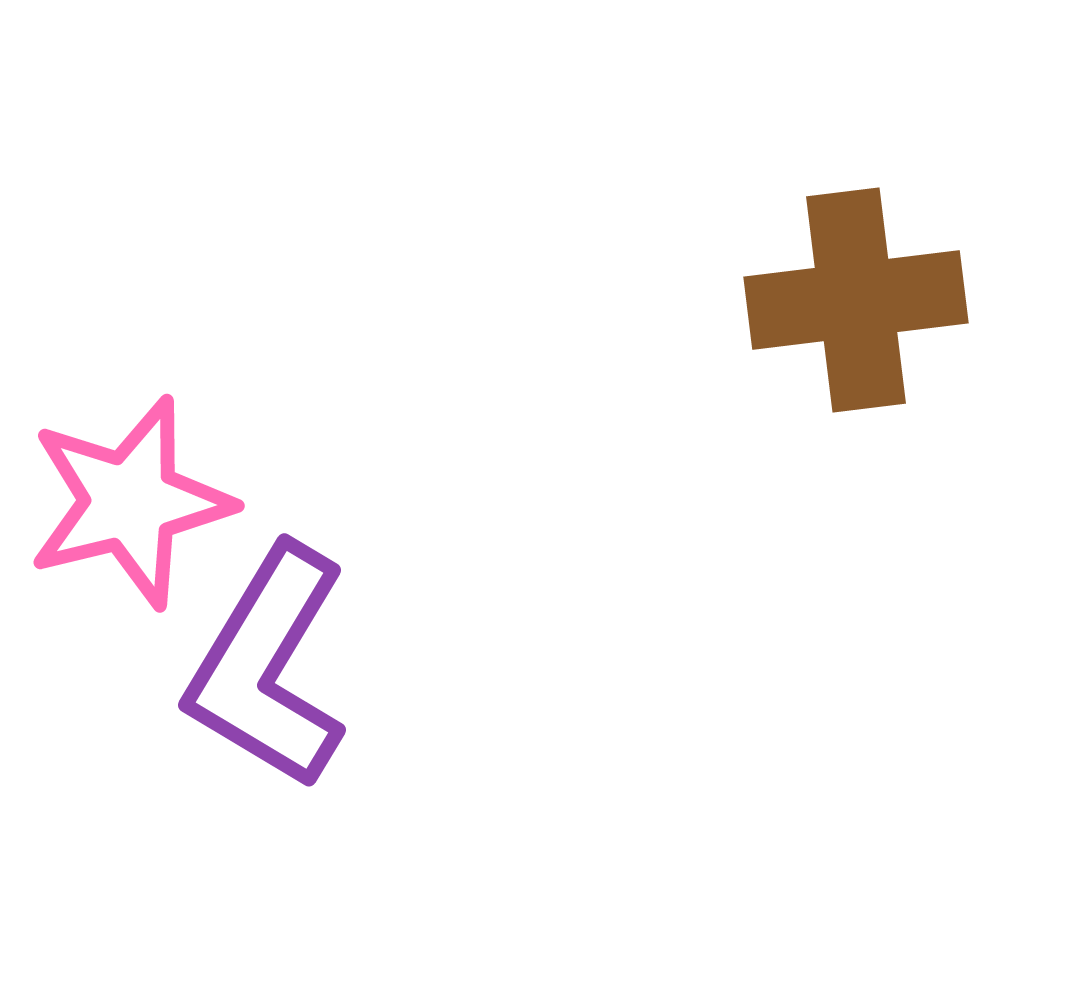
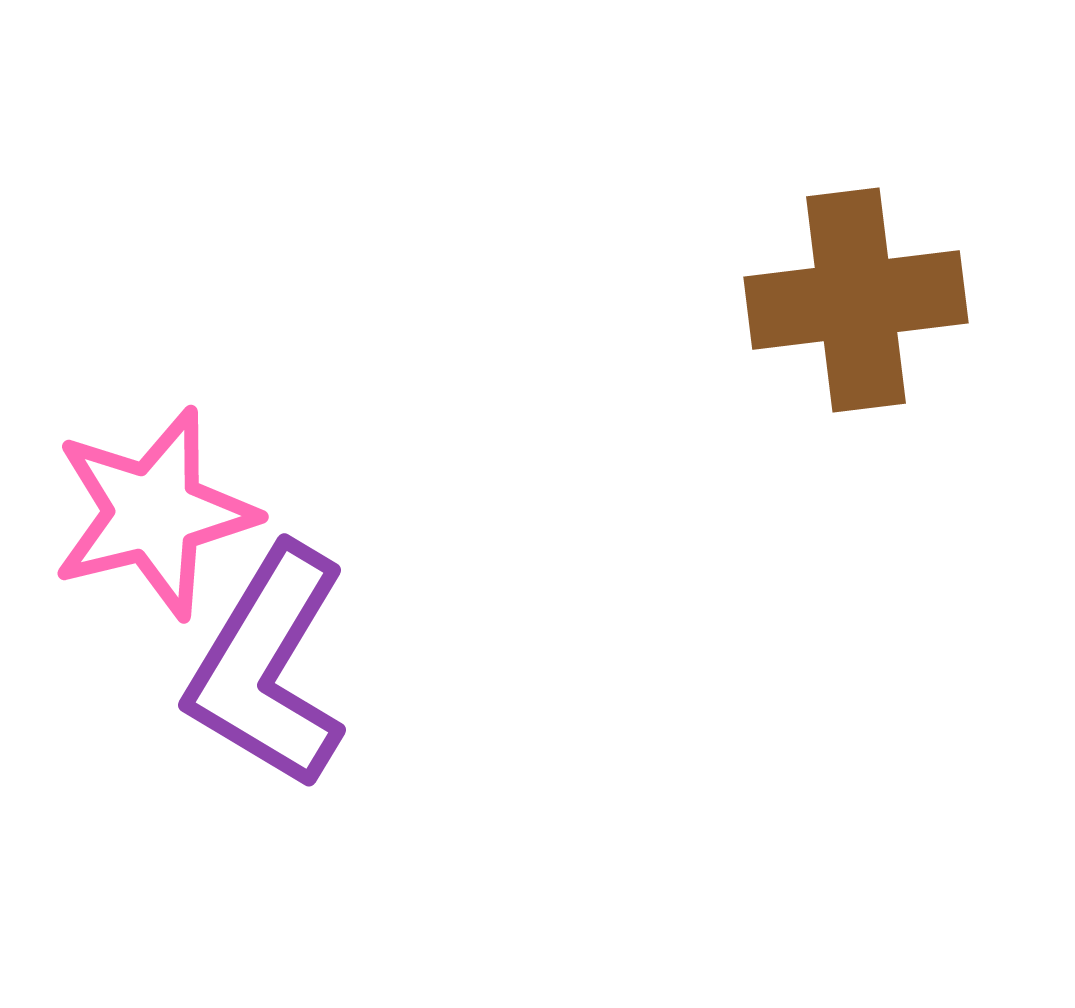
pink star: moved 24 px right, 11 px down
